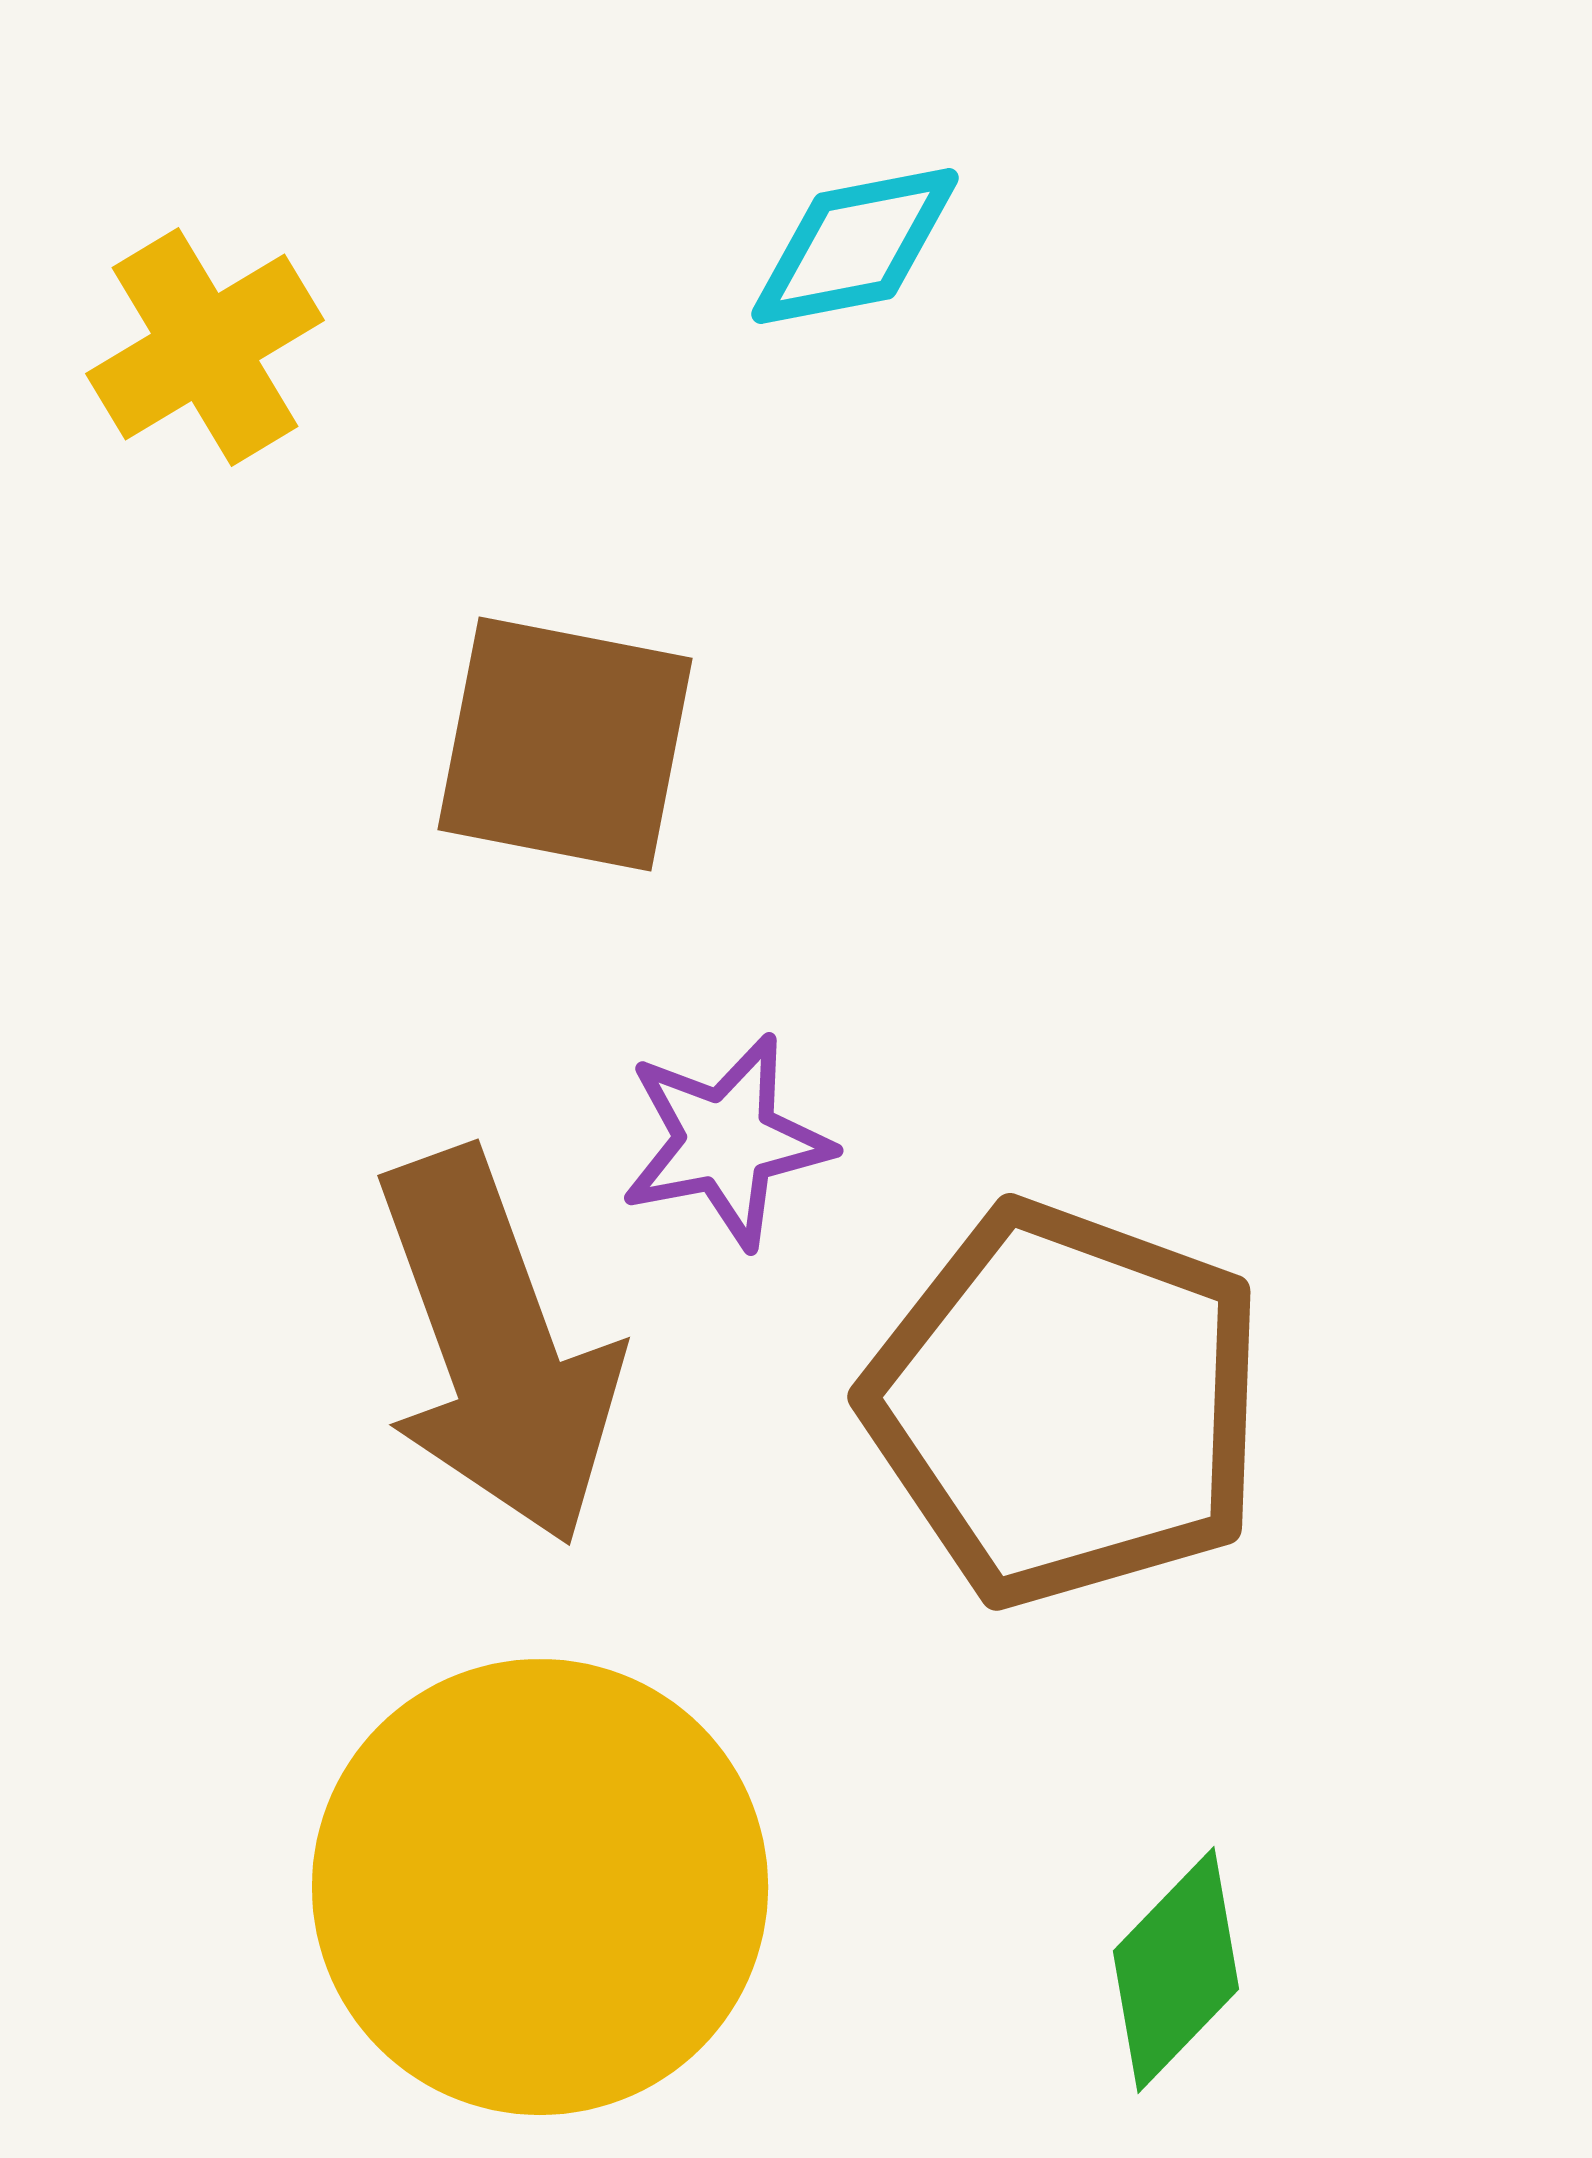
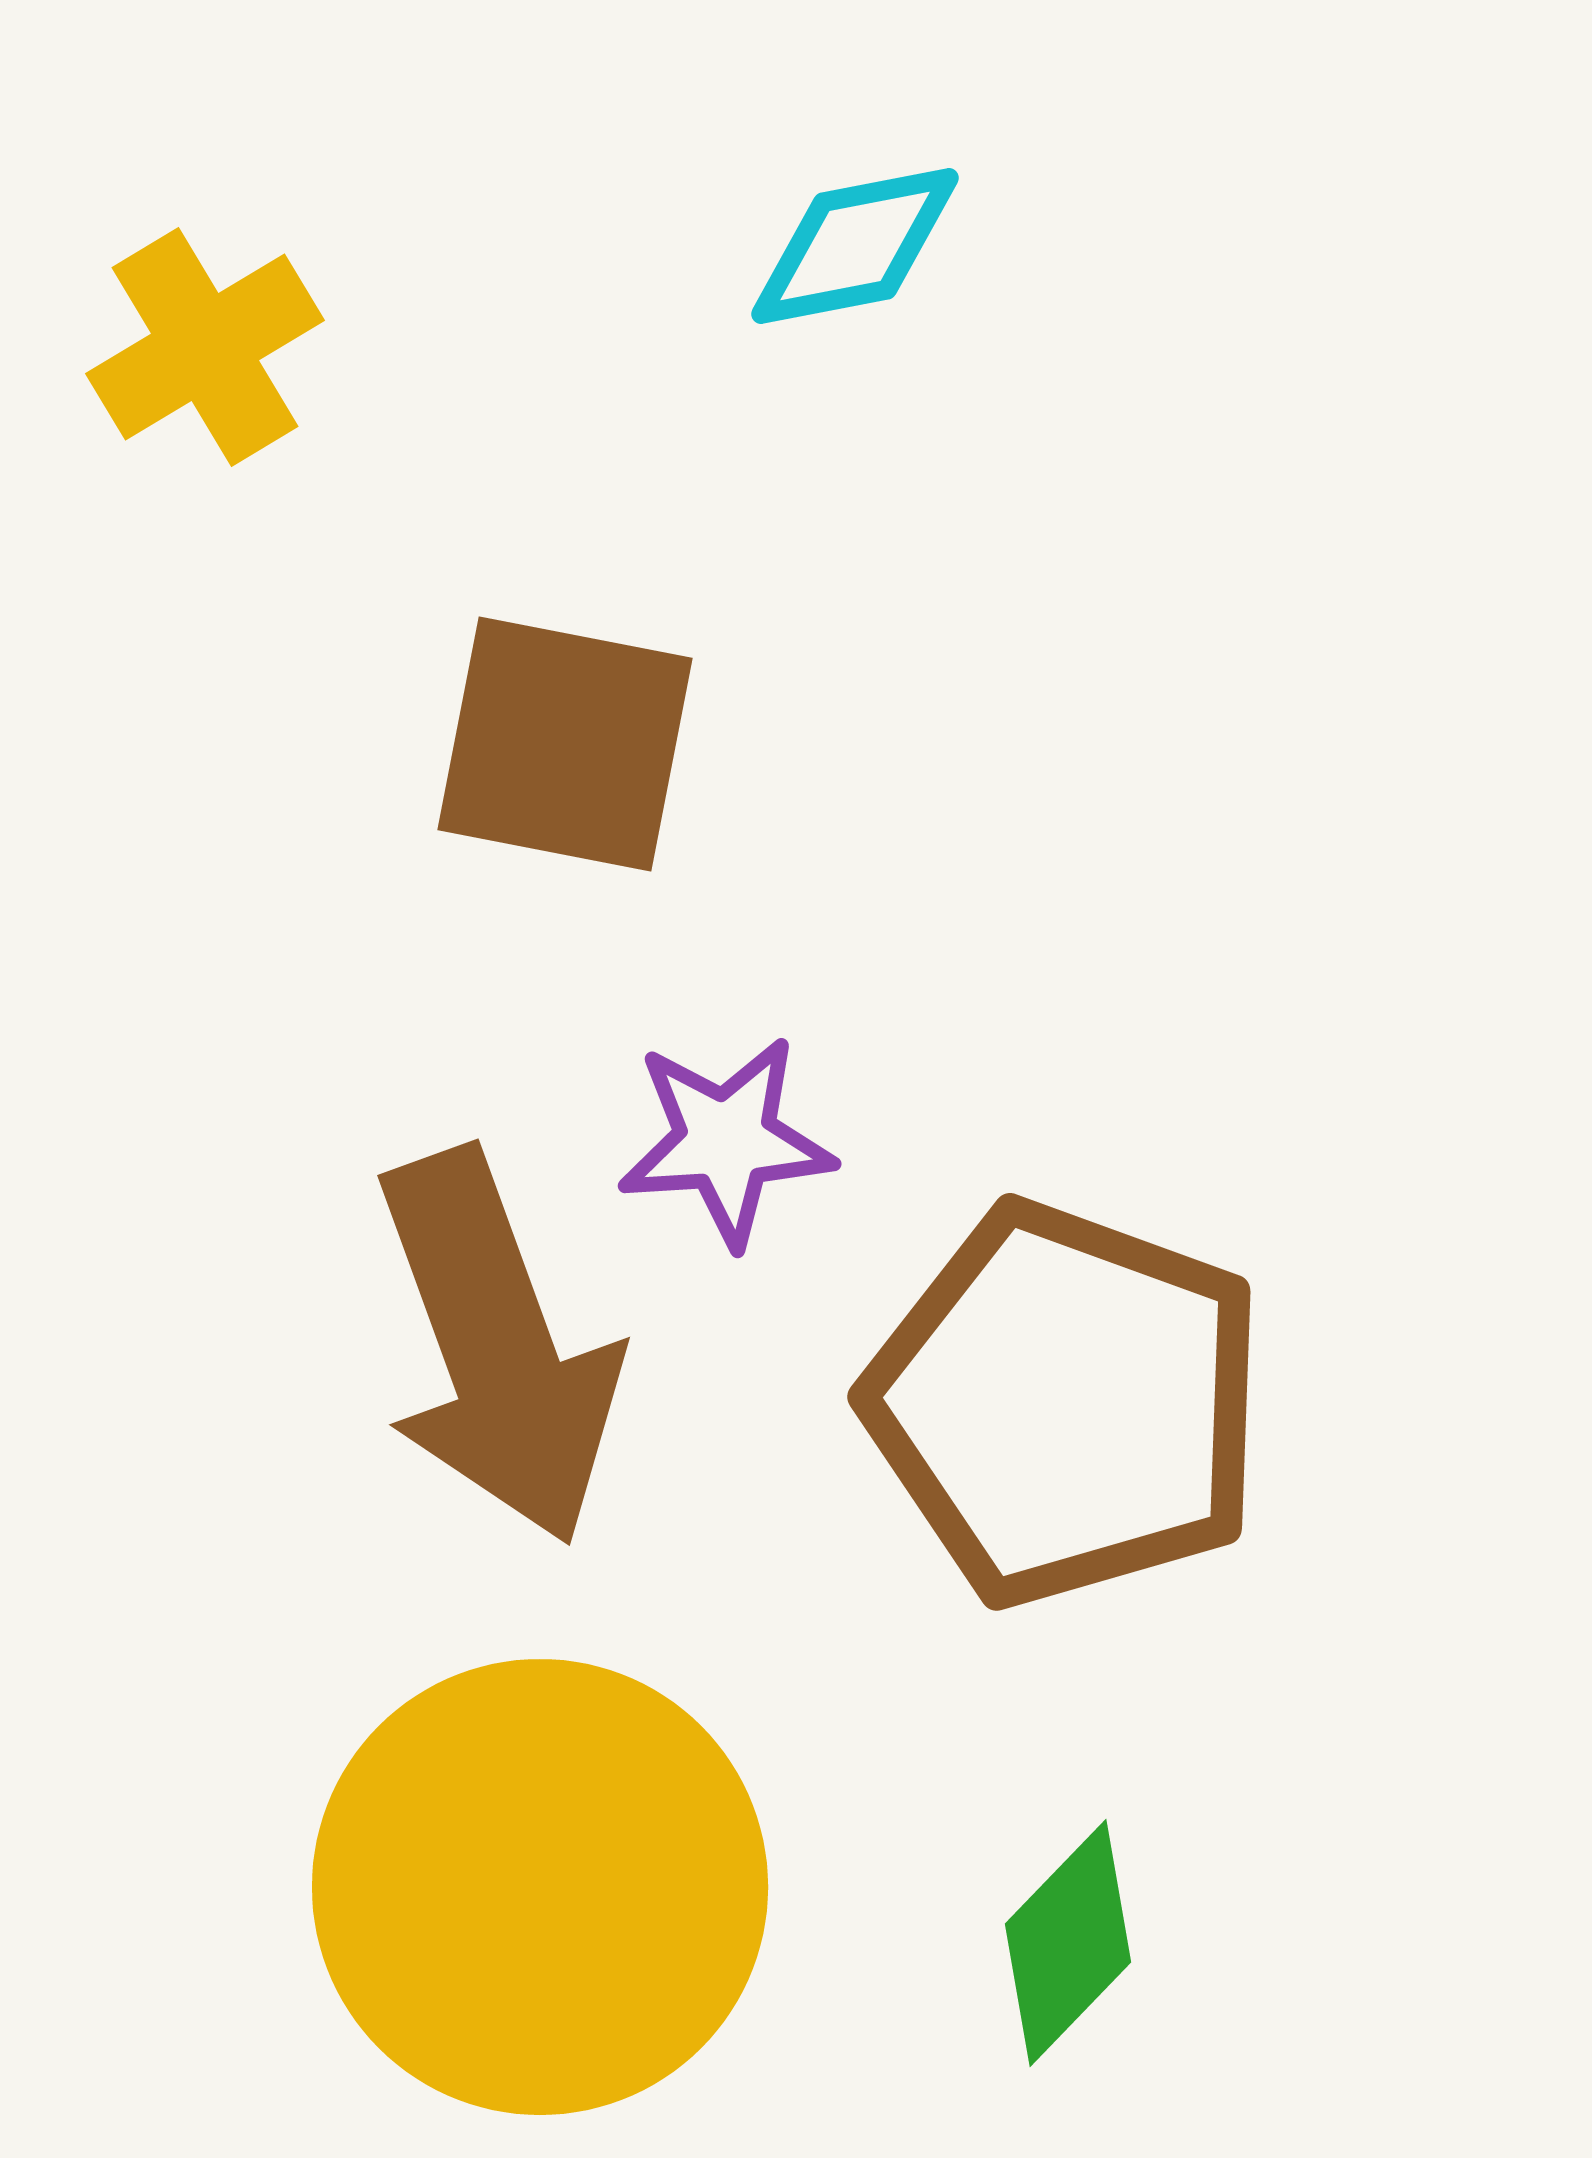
purple star: rotated 7 degrees clockwise
green diamond: moved 108 px left, 27 px up
